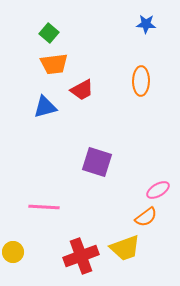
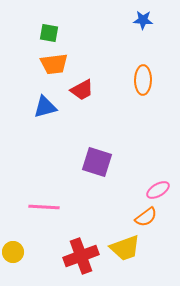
blue star: moved 3 px left, 4 px up
green square: rotated 30 degrees counterclockwise
orange ellipse: moved 2 px right, 1 px up
